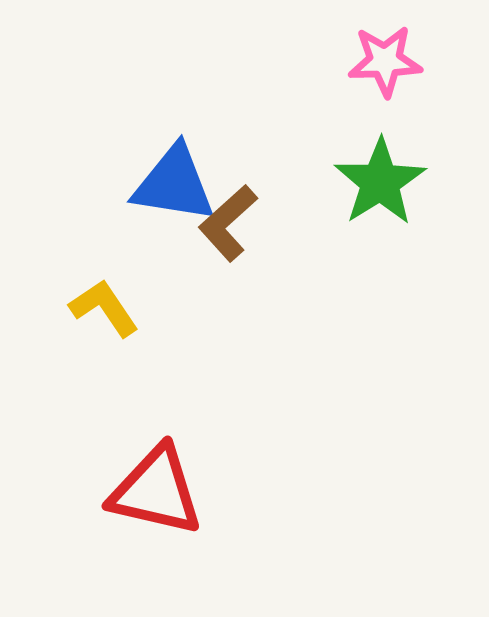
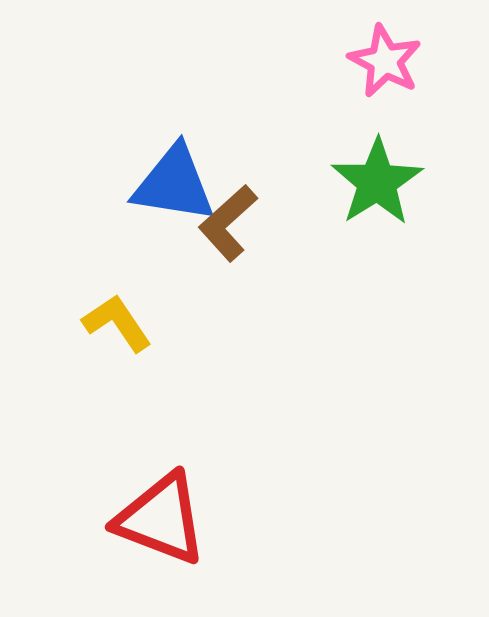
pink star: rotated 30 degrees clockwise
green star: moved 3 px left
yellow L-shape: moved 13 px right, 15 px down
red triangle: moved 5 px right, 28 px down; rotated 8 degrees clockwise
